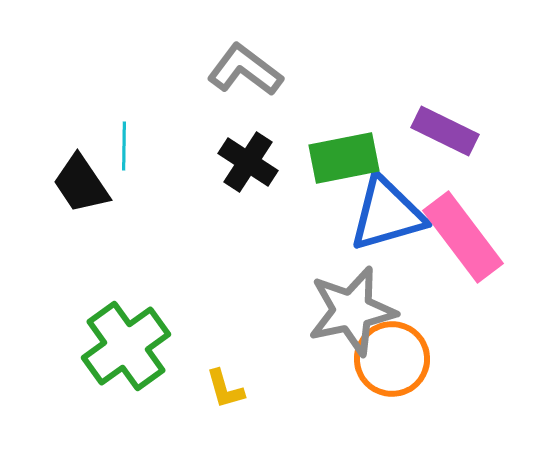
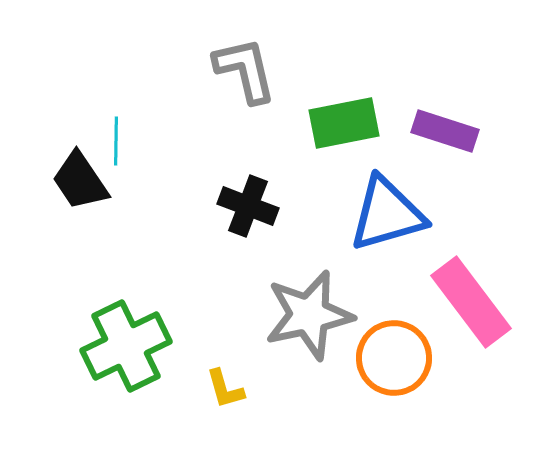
gray L-shape: rotated 40 degrees clockwise
purple rectangle: rotated 8 degrees counterclockwise
cyan line: moved 8 px left, 5 px up
green rectangle: moved 35 px up
black cross: moved 44 px down; rotated 12 degrees counterclockwise
black trapezoid: moved 1 px left, 3 px up
pink rectangle: moved 8 px right, 65 px down
gray star: moved 43 px left, 4 px down
green cross: rotated 10 degrees clockwise
orange circle: moved 2 px right, 1 px up
